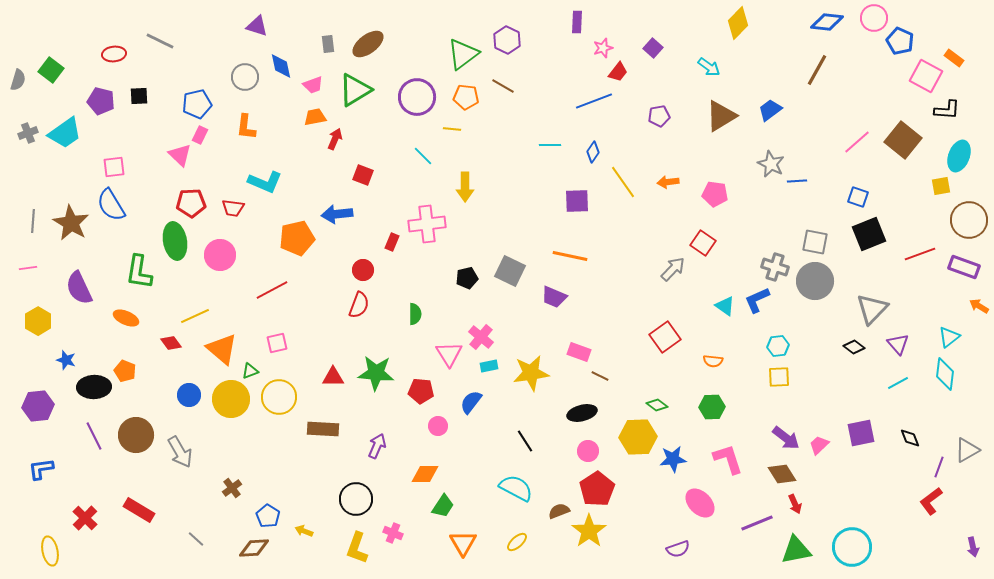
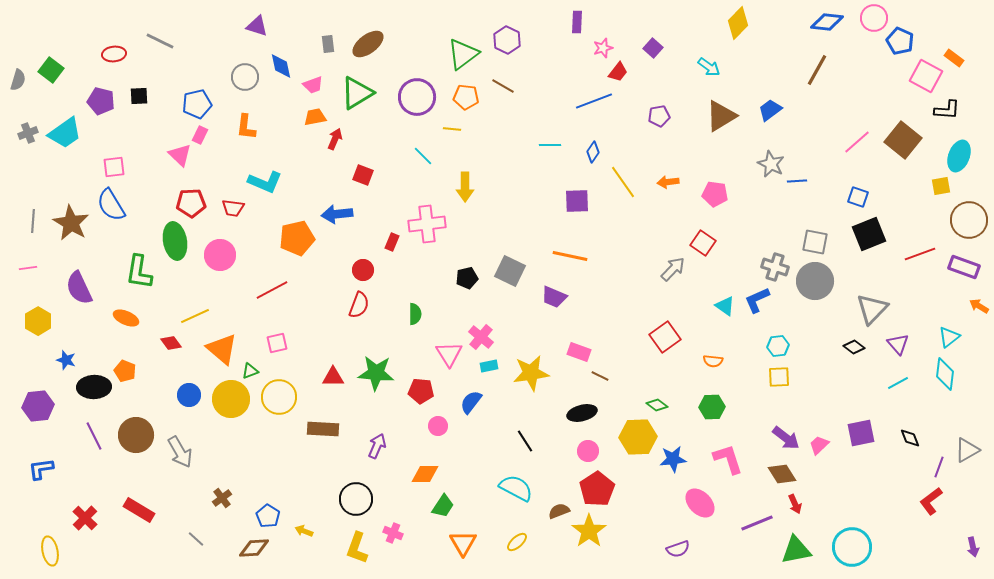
green triangle at (355, 90): moved 2 px right, 3 px down
brown cross at (232, 488): moved 10 px left, 10 px down
